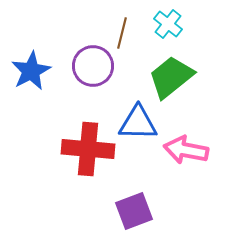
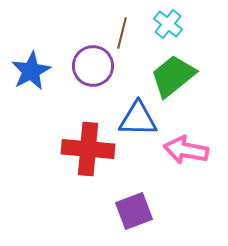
green trapezoid: moved 2 px right, 1 px up
blue triangle: moved 4 px up
